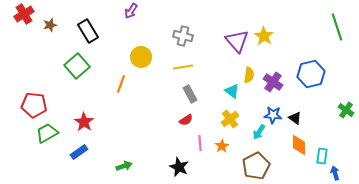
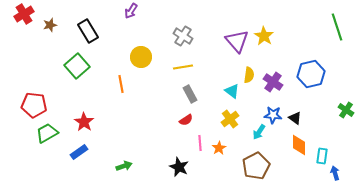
gray cross: rotated 18 degrees clockwise
orange line: rotated 30 degrees counterclockwise
orange star: moved 3 px left, 2 px down
